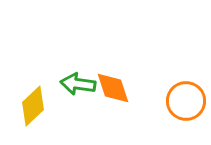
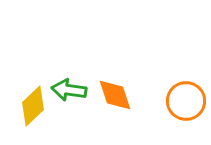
green arrow: moved 9 px left, 6 px down
orange diamond: moved 2 px right, 7 px down
